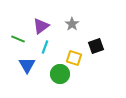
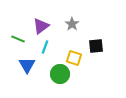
black square: rotated 14 degrees clockwise
